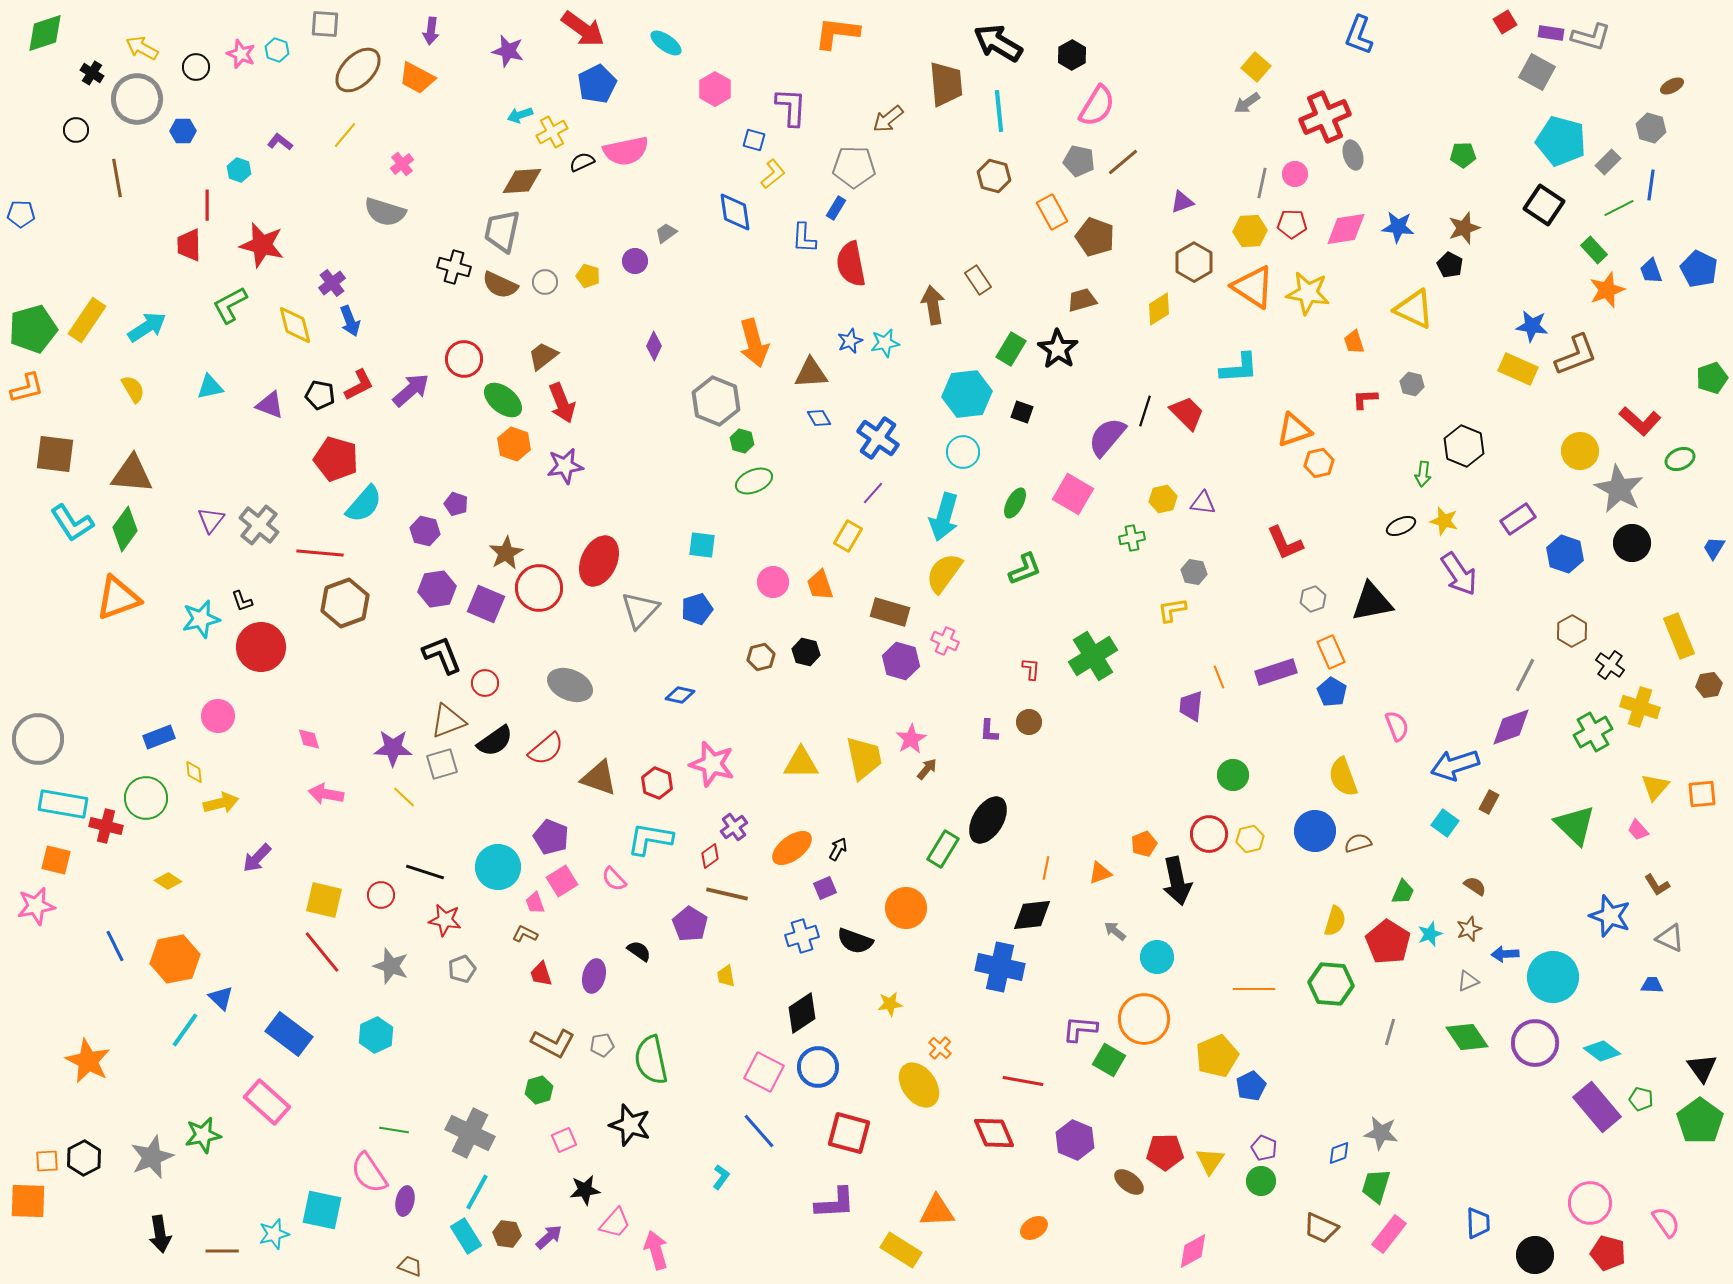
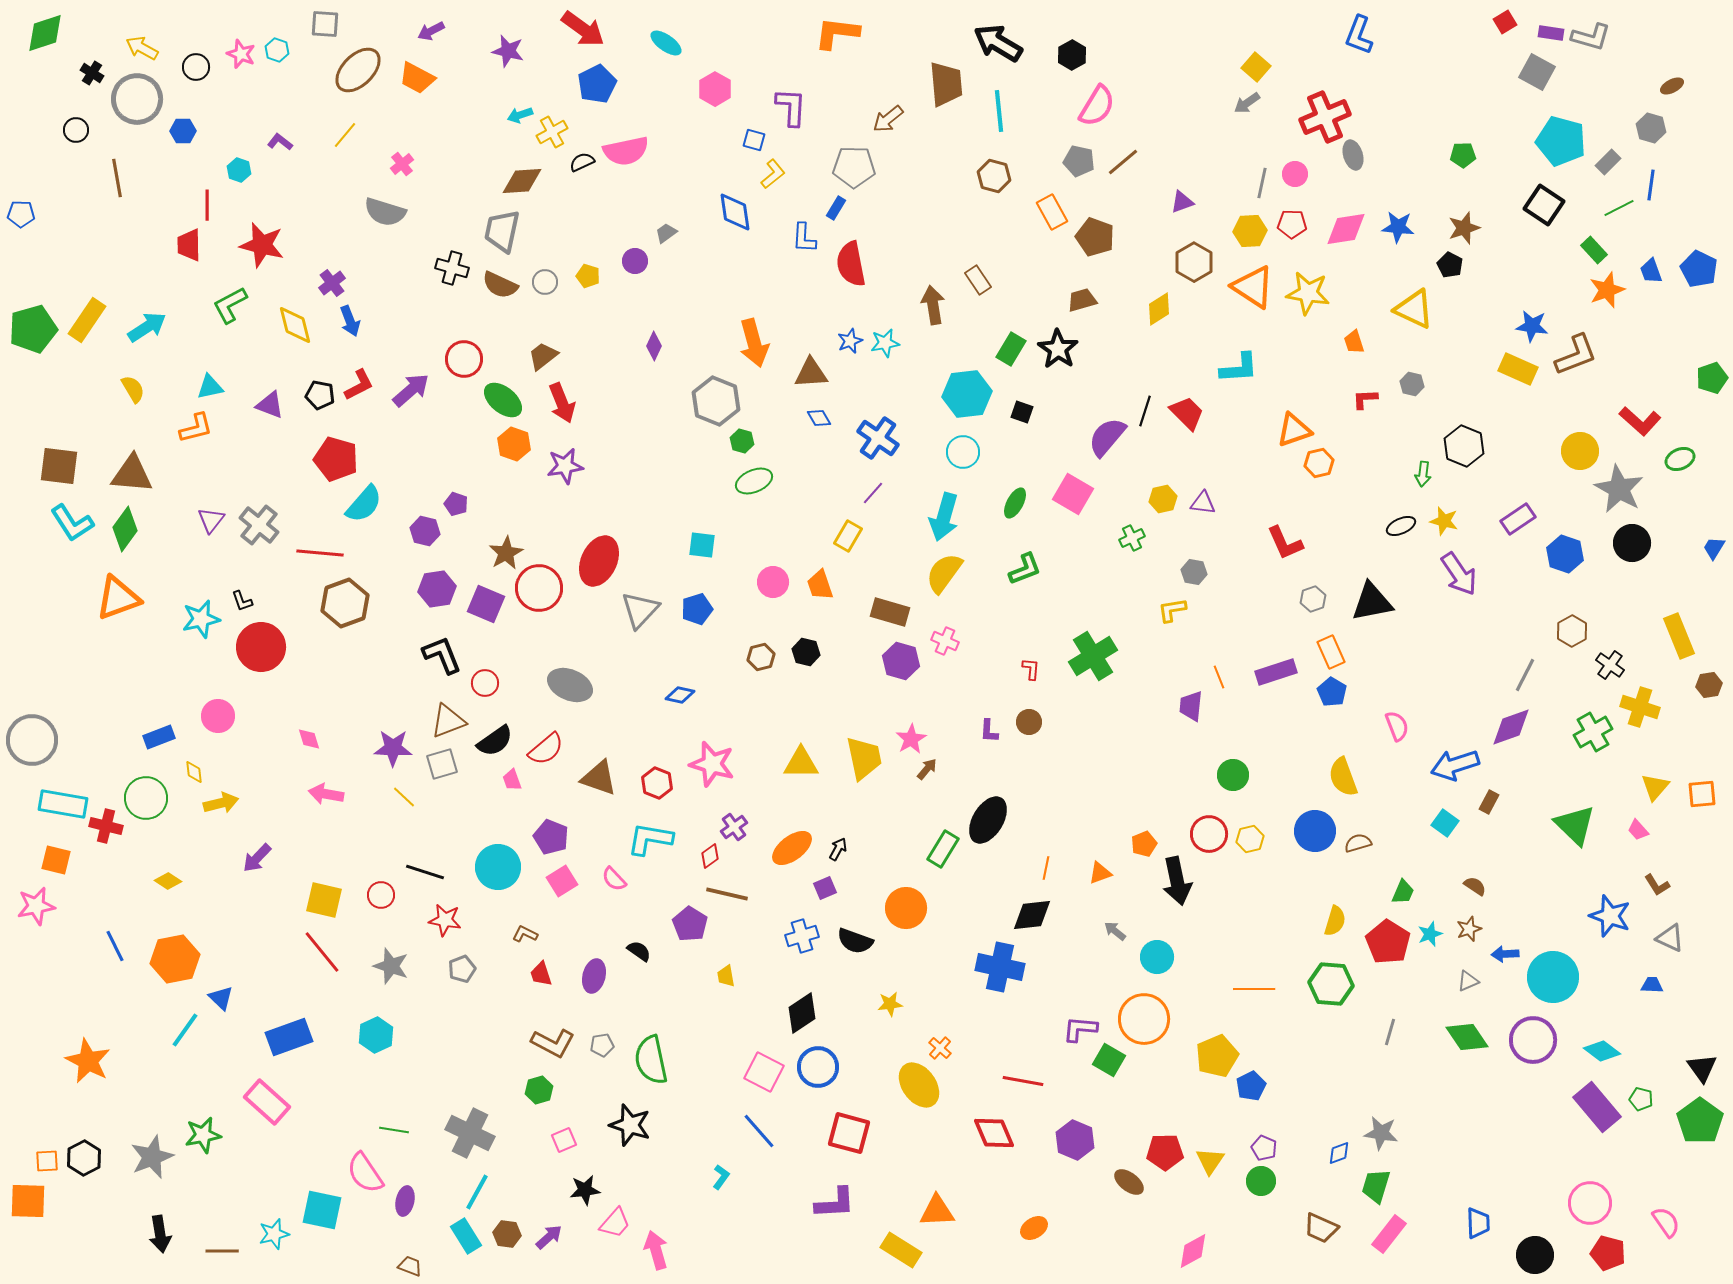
purple arrow at (431, 31): rotated 56 degrees clockwise
black cross at (454, 267): moved 2 px left, 1 px down
orange L-shape at (27, 388): moved 169 px right, 40 px down
brown square at (55, 454): moved 4 px right, 12 px down
green cross at (1132, 538): rotated 15 degrees counterclockwise
gray circle at (38, 739): moved 6 px left, 1 px down
pink trapezoid at (535, 903): moved 23 px left, 123 px up
blue rectangle at (289, 1034): moved 3 px down; rotated 57 degrees counterclockwise
purple circle at (1535, 1043): moved 2 px left, 3 px up
pink semicircle at (369, 1173): moved 4 px left
